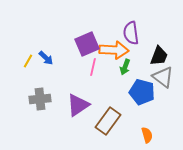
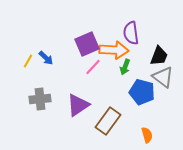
pink line: rotated 30 degrees clockwise
